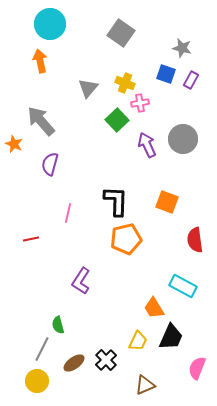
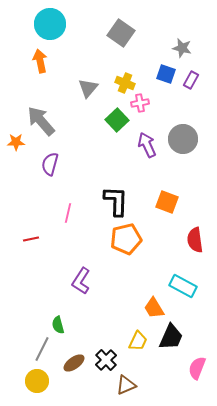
orange star: moved 2 px right, 2 px up; rotated 24 degrees counterclockwise
brown triangle: moved 19 px left
